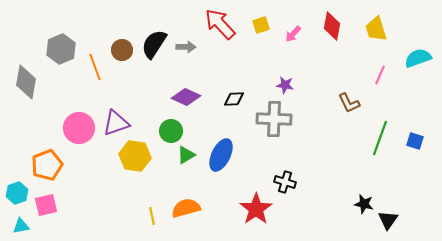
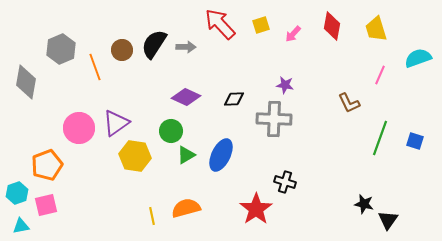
purple triangle: rotated 16 degrees counterclockwise
